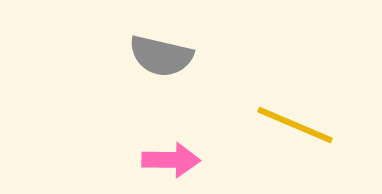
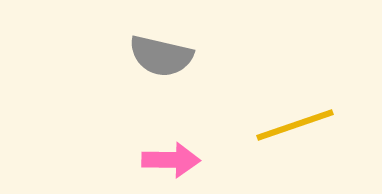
yellow line: rotated 42 degrees counterclockwise
